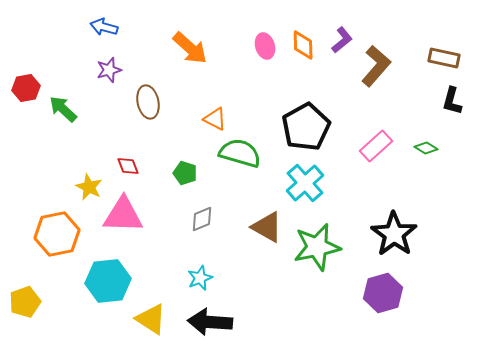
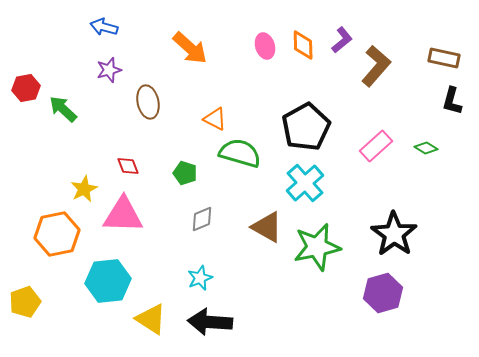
yellow star: moved 5 px left, 2 px down; rotated 20 degrees clockwise
